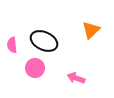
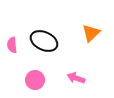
orange triangle: moved 3 px down
pink circle: moved 12 px down
